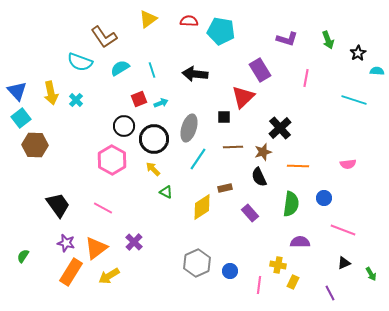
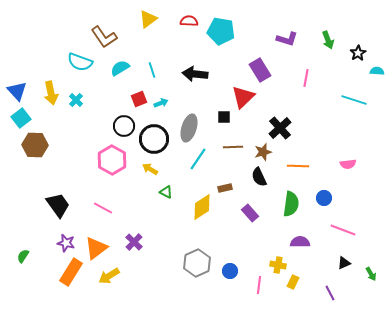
yellow arrow at (153, 169): moved 3 px left; rotated 14 degrees counterclockwise
